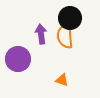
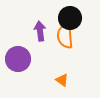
purple arrow: moved 1 px left, 3 px up
orange triangle: rotated 16 degrees clockwise
